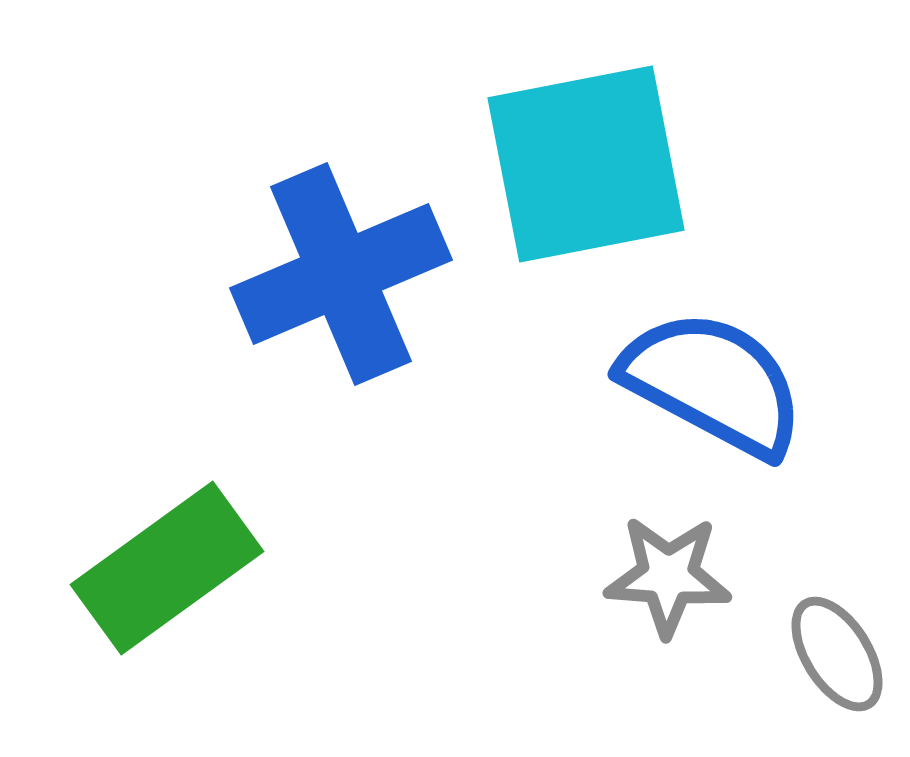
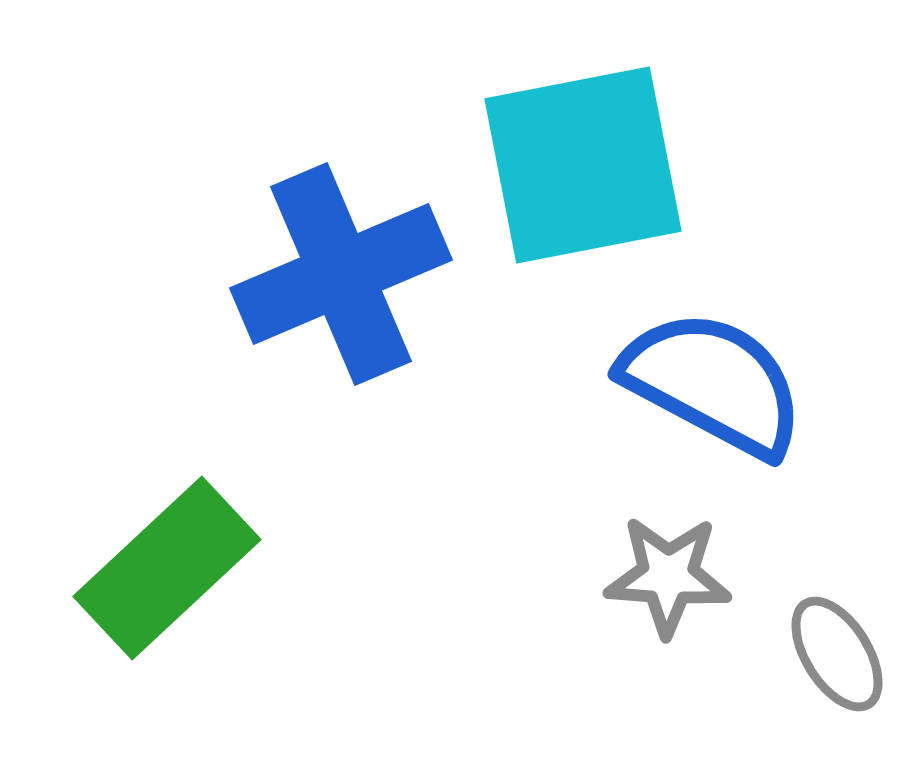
cyan square: moved 3 px left, 1 px down
green rectangle: rotated 7 degrees counterclockwise
